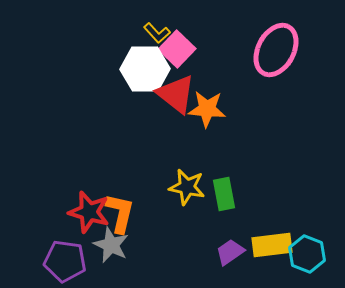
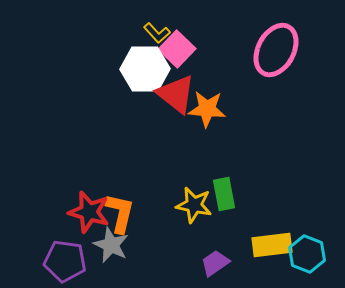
yellow star: moved 7 px right, 18 px down
purple trapezoid: moved 15 px left, 11 px down
